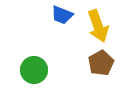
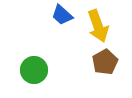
blue trapezoid: rotated 20 degrees clockwise
brown pentagon: moved 4 px right, 1 px up
